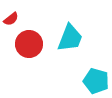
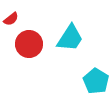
cyan trapezoid: rotated 12 degrees clockwise
cyan pentagon: rotated 15 degrees clockwise
